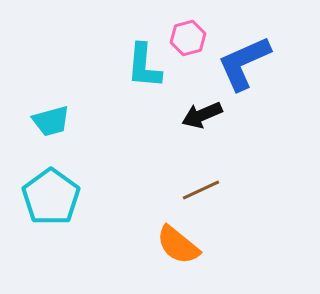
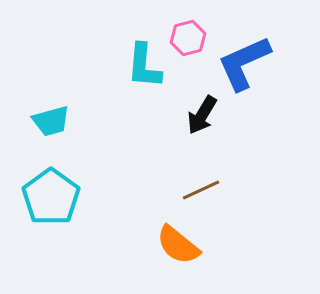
black arrow: rotated 36 degrees counterclockwise
